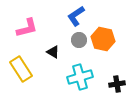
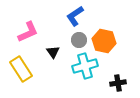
blue L-shape: moved 1 px left
pink L-shape: moved 1 px right, 4 px down; rotated 10 degrees counterclockwise
orange hexagon: moved 1 px right, 2 px down
black triangle: rotated 24 degrees clockwise
cyan cross: moved 5 px right, 11 px up
black cross: moved 1 px right, 1 px up
